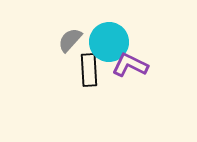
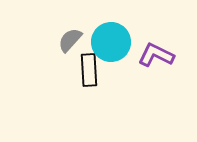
cyan circle: moved 2 px right
purple L-shape: moved 26 px right, 10 px up
